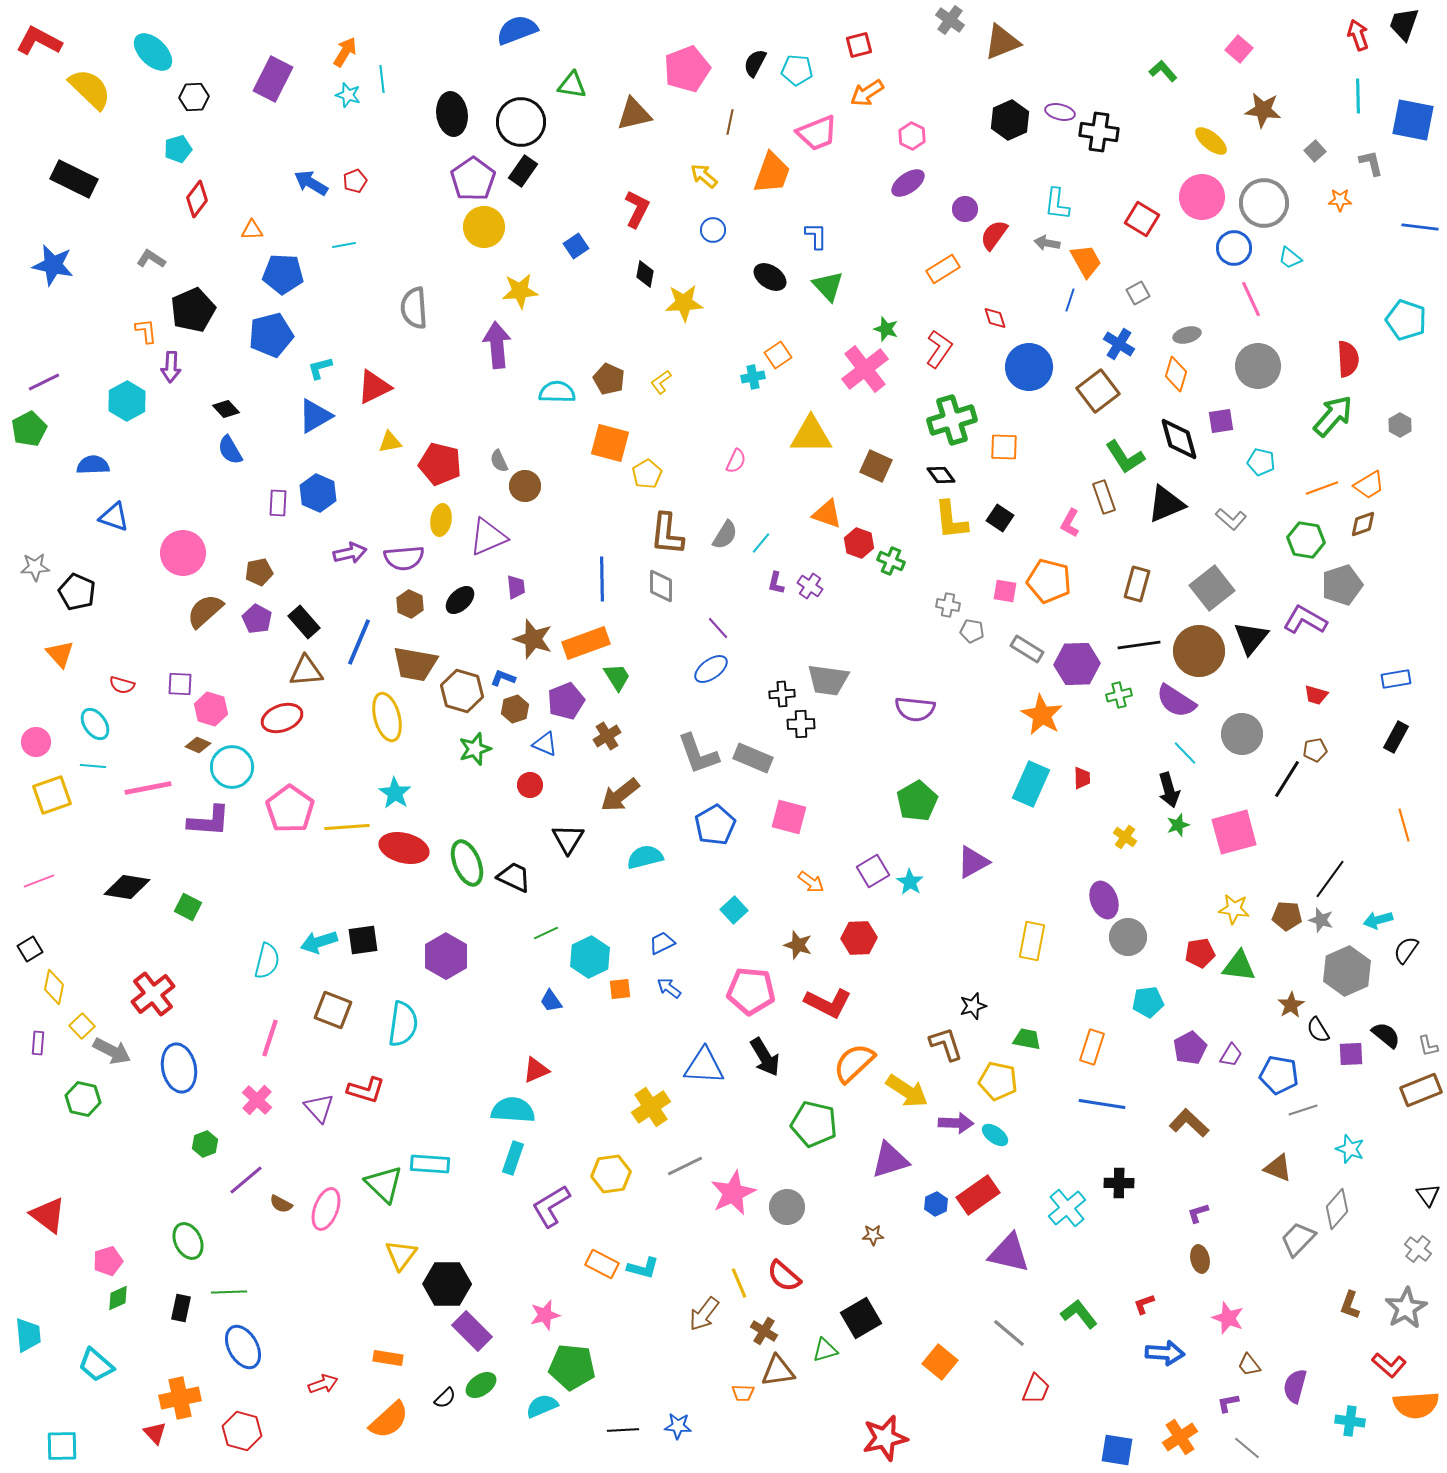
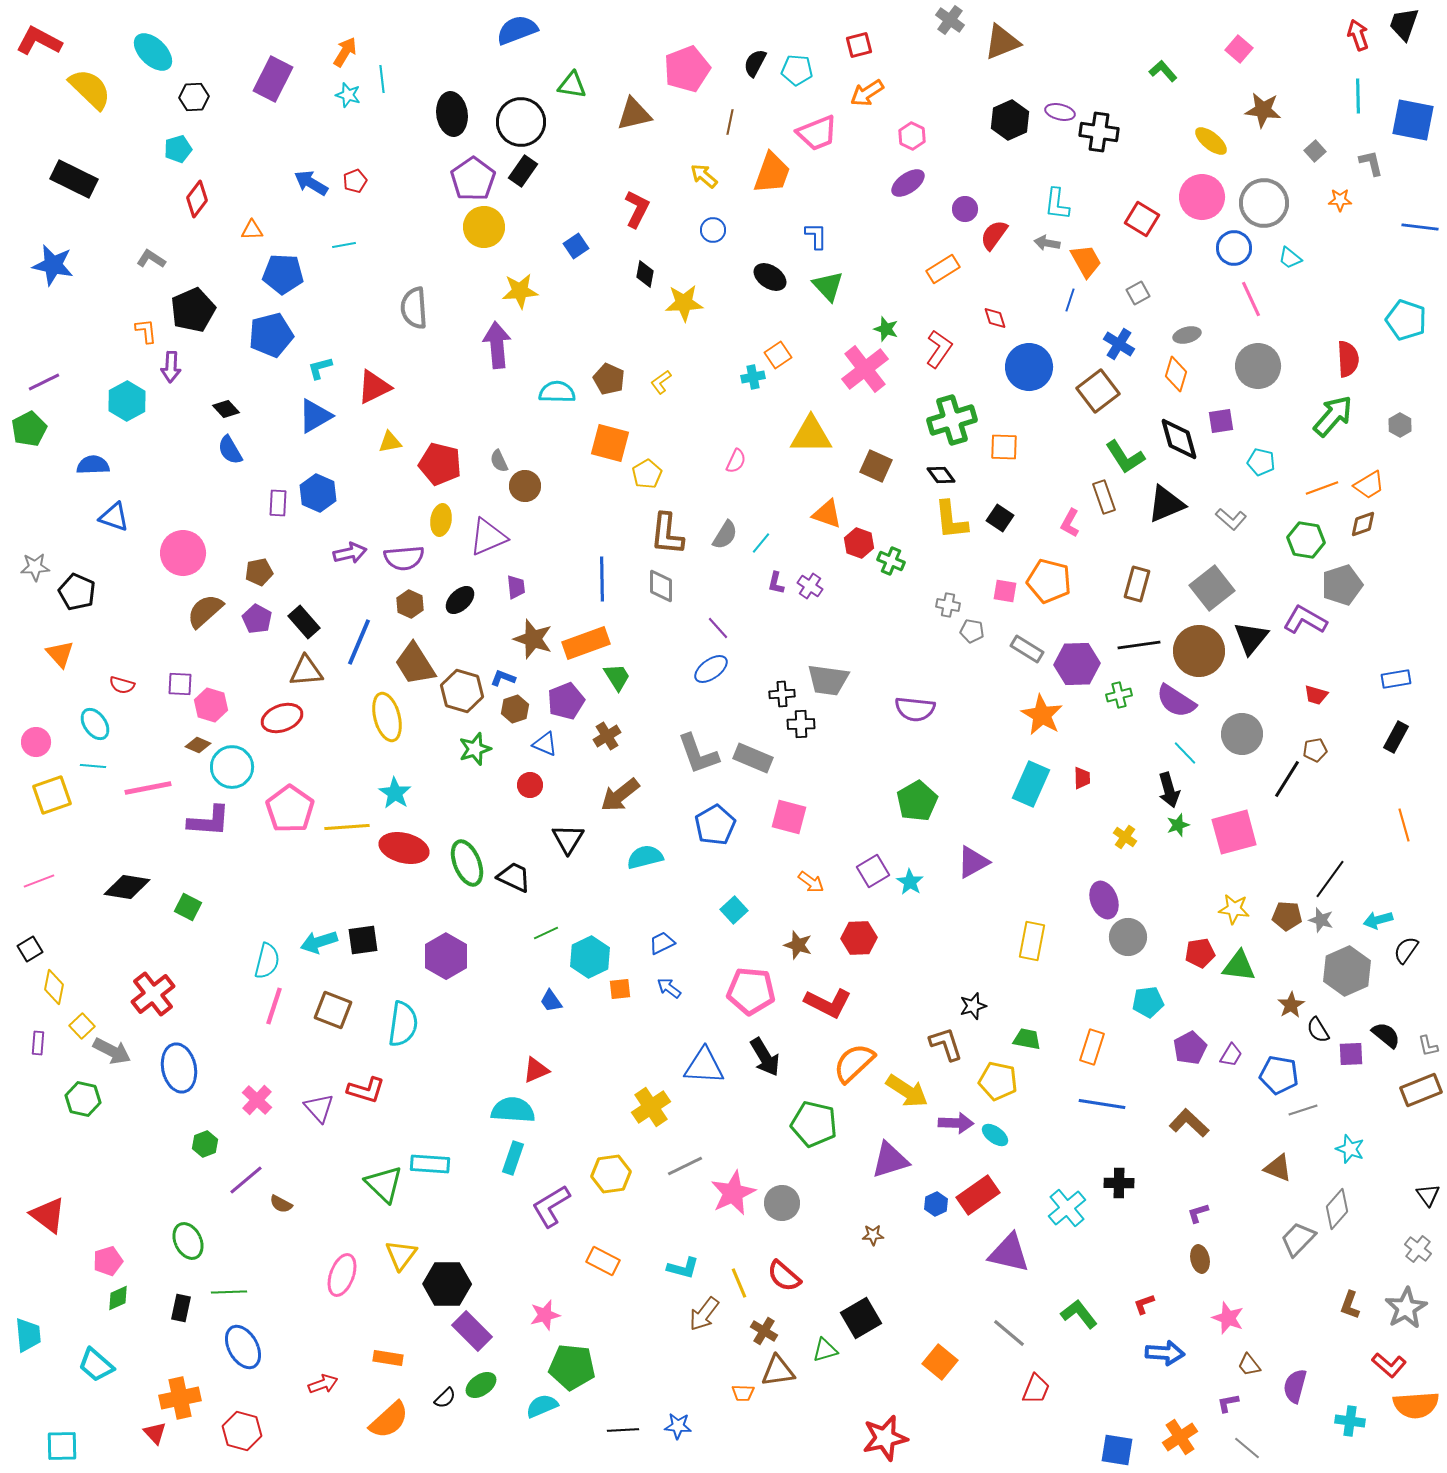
brown trapezoid at (415, 664): rotated 48 degrees clockwise
pink hexagon at (211, 709): moved 4 px up
pink line at (270, 1038): moved 4 px right, 32 px up
gray circle at (787, 1207): moved 5 px left, 4 px up
pink ellipse at (326, 1209): moved 16 px right, 66 px down
orange rectangle at (602, 1264): moved 1 px right, 3 px up
cyan L-shape at (643, 1268): moved 40 px right
